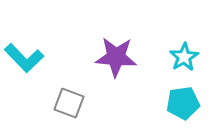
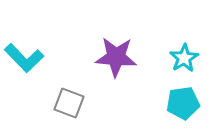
cyan star: moved 1 px down
